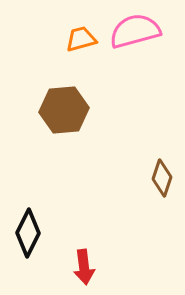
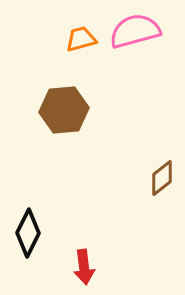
brown diamond: rotated 33 degrees clockwise
